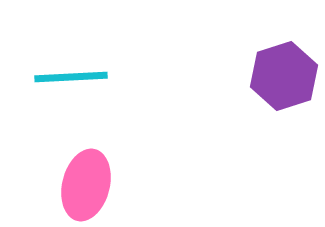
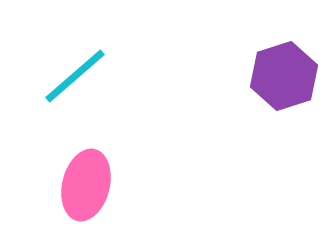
cyan line: moved 4 px right, 1 px up; rotated 38 degrees counterclockwise
